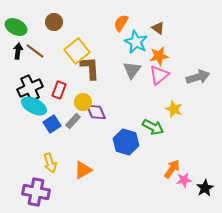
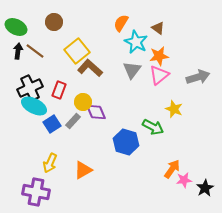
brown L-shape: rotated 45 degrees counterclockwise
yellow arrow: rotated 42 degrees clockwise
